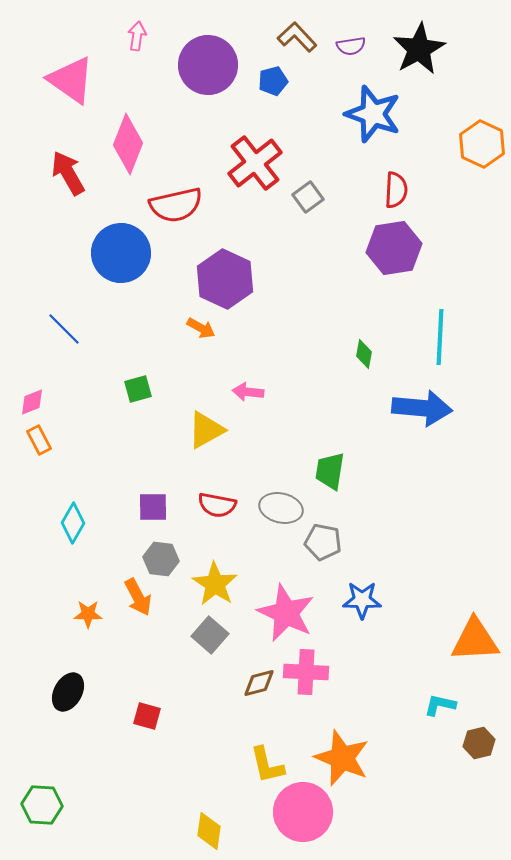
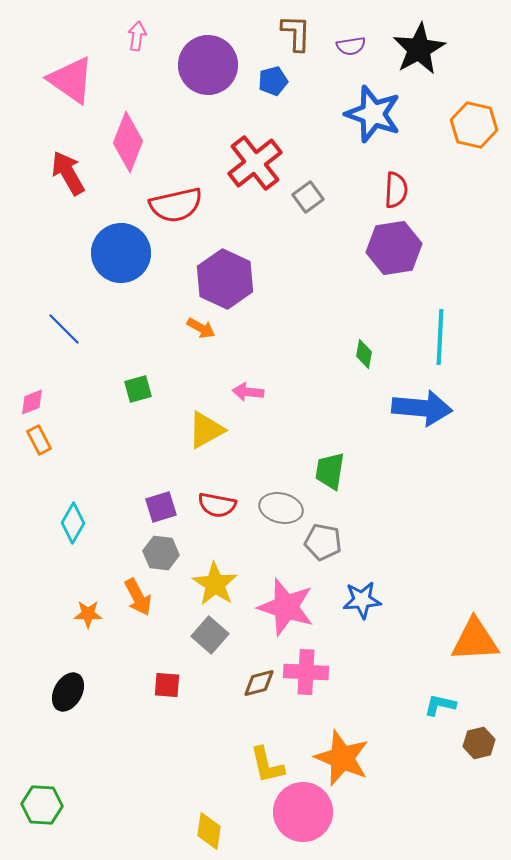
brown L-shape at (297, 37): moved 1 px left, 4 px up; rotated 45 degrees clockwise
pink diamond at (128, 144): moved 2 px up
orange hexagon at (482, 144): moved 8 px left, 19 px up; rotated 12 degrees counterclockwise
purple square at (153, 507): moved 8 px right; rotated 16 degrees counterclockwise
gray hexagon at (161, 559): moved 6 px up
blue star at (362, 600): rotated 6 degrees counterclockwise
pink star at (286, 613): moved 6 px up; rotated 8 degrees counterclockwise
red square at (147, 716): moved 20 px right, 31 px up; rotated 12 degrees counterclockwise
